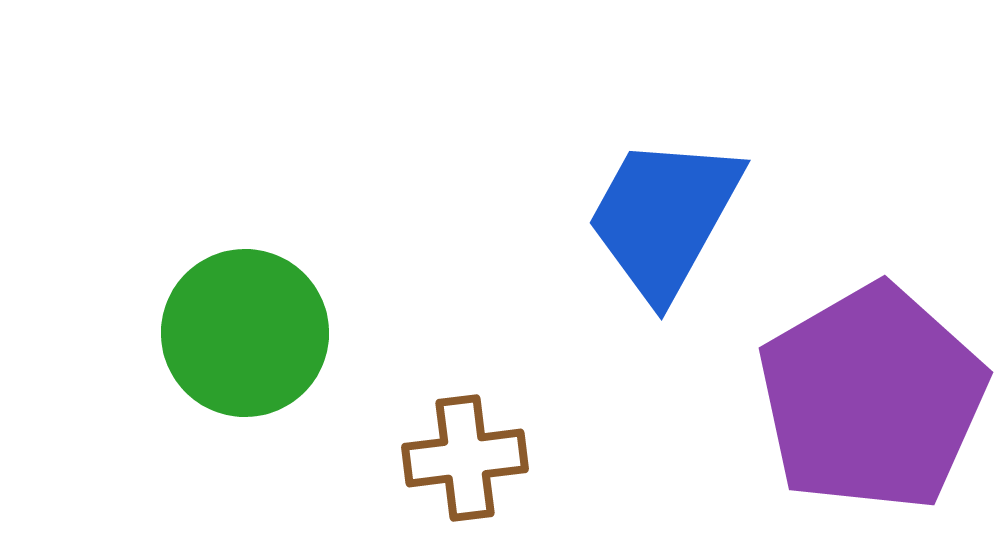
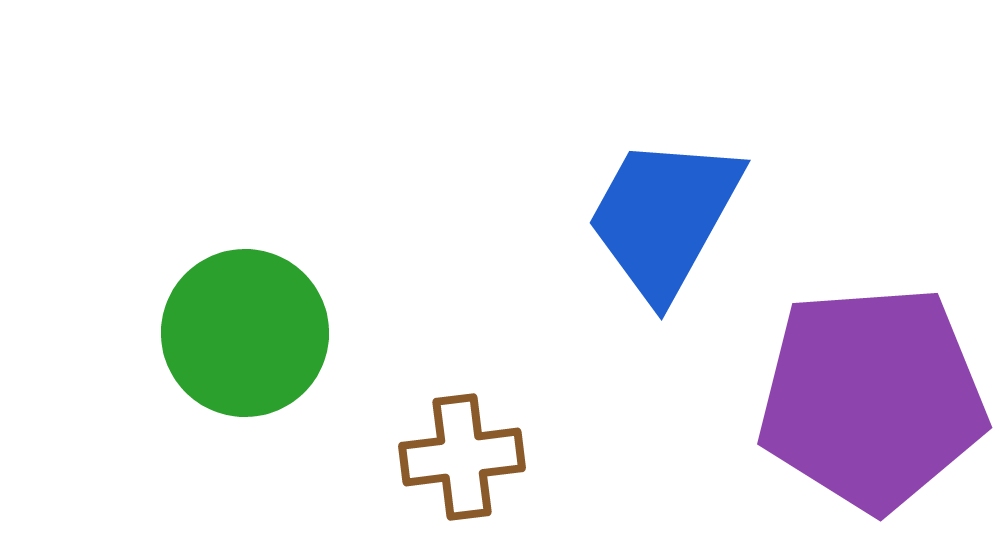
purple pentagon: rotated 26 degrees clockwise
brown cross: moved 3 px left, 1 px up
